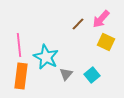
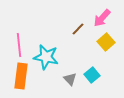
pink arrow: moved 1 px right, 1 px up
brown line: moved 5 px down
yellow square: rotated 24 degrees clockwise
cyan star: rotated 15 degrees counterclockwise
gray triangle: moved 4 px right, 5 px down; rotated 24 degrees counterclockwise
